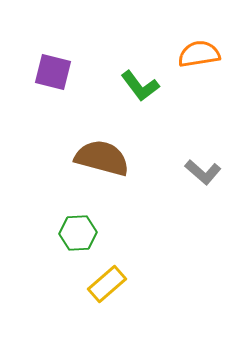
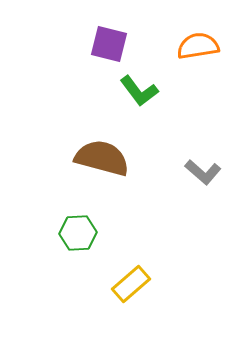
orange semicircle: moved 1 px left, 8 px up
purple square: moved 56 px right, 28 px up
green L-shape: moved 1 px left, 5 px down
yellow rectangle: moved 24 px right
